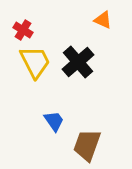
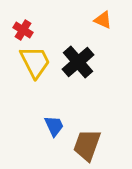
blue trapezoid: moved 5 px down; rotated 10 degrees clockwise
